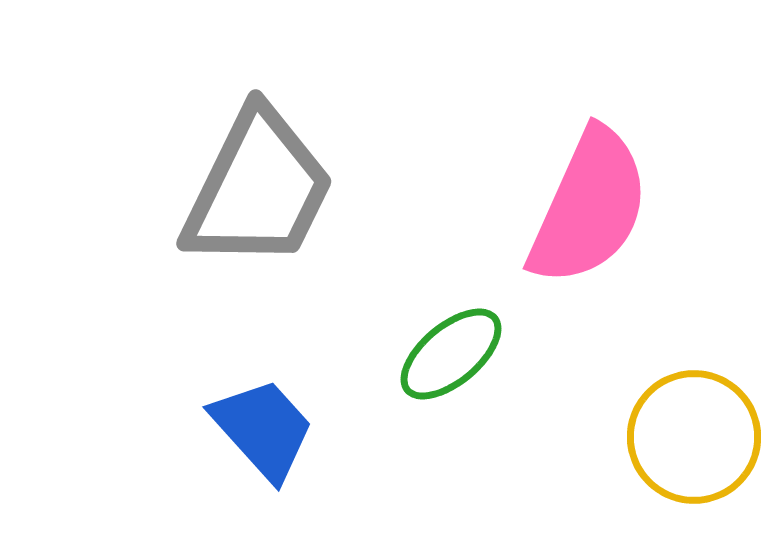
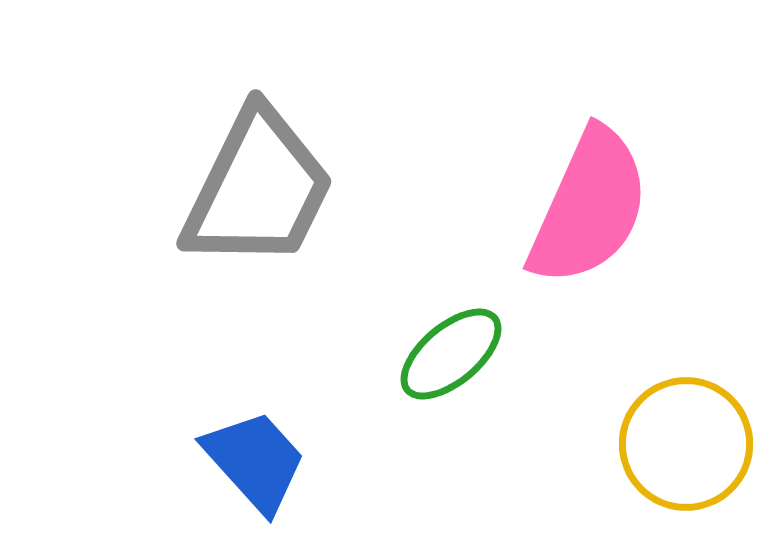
blue trapezoid: moved 8 px left, 32 px down
yellow circle: moved 8 px left, 7 px down
